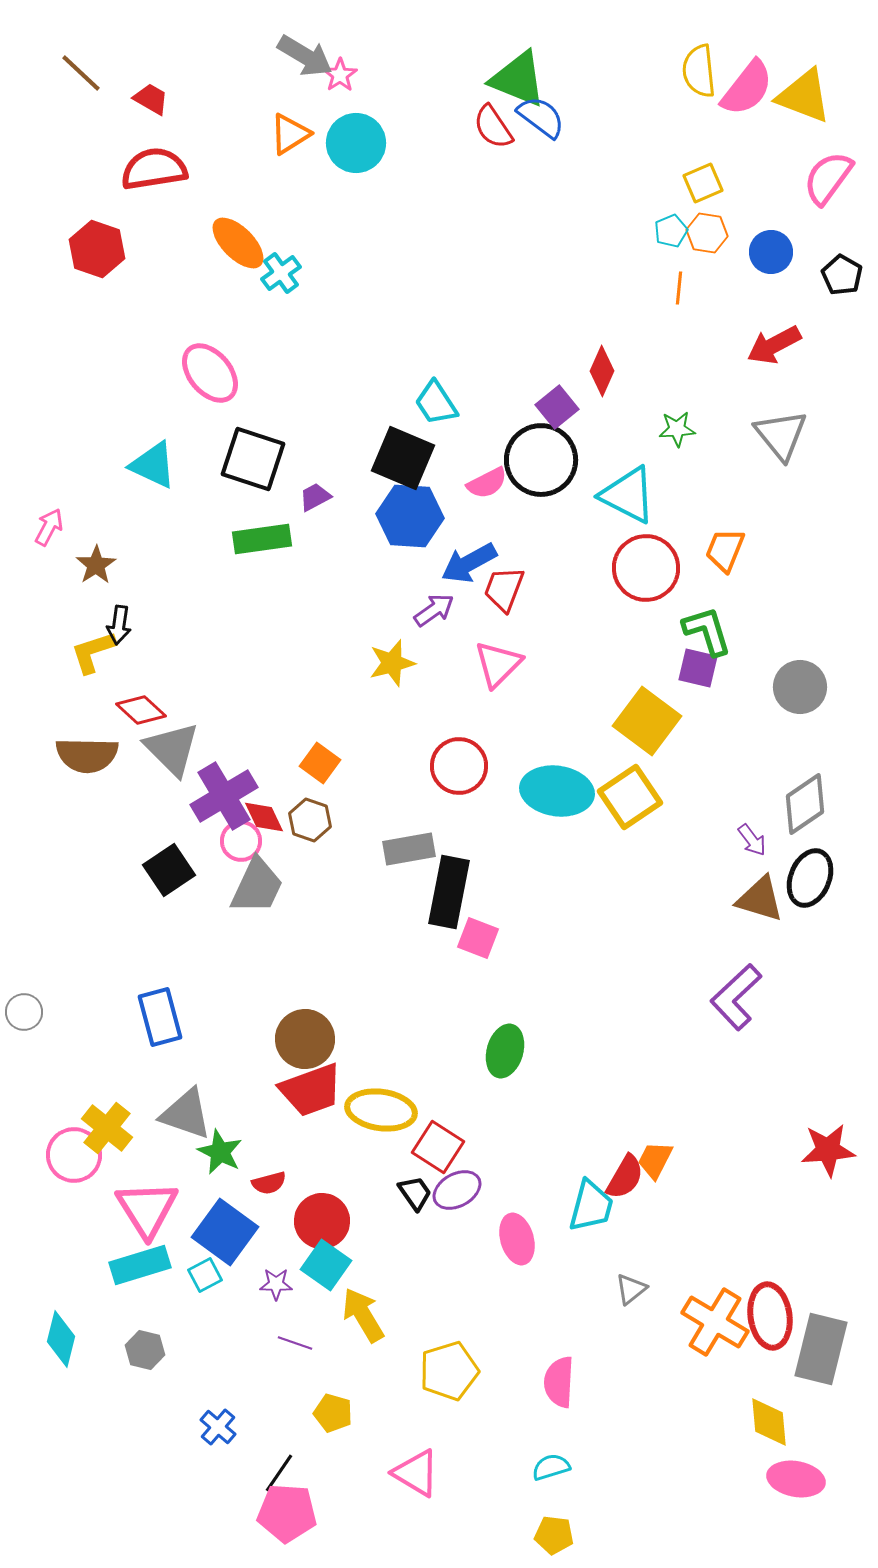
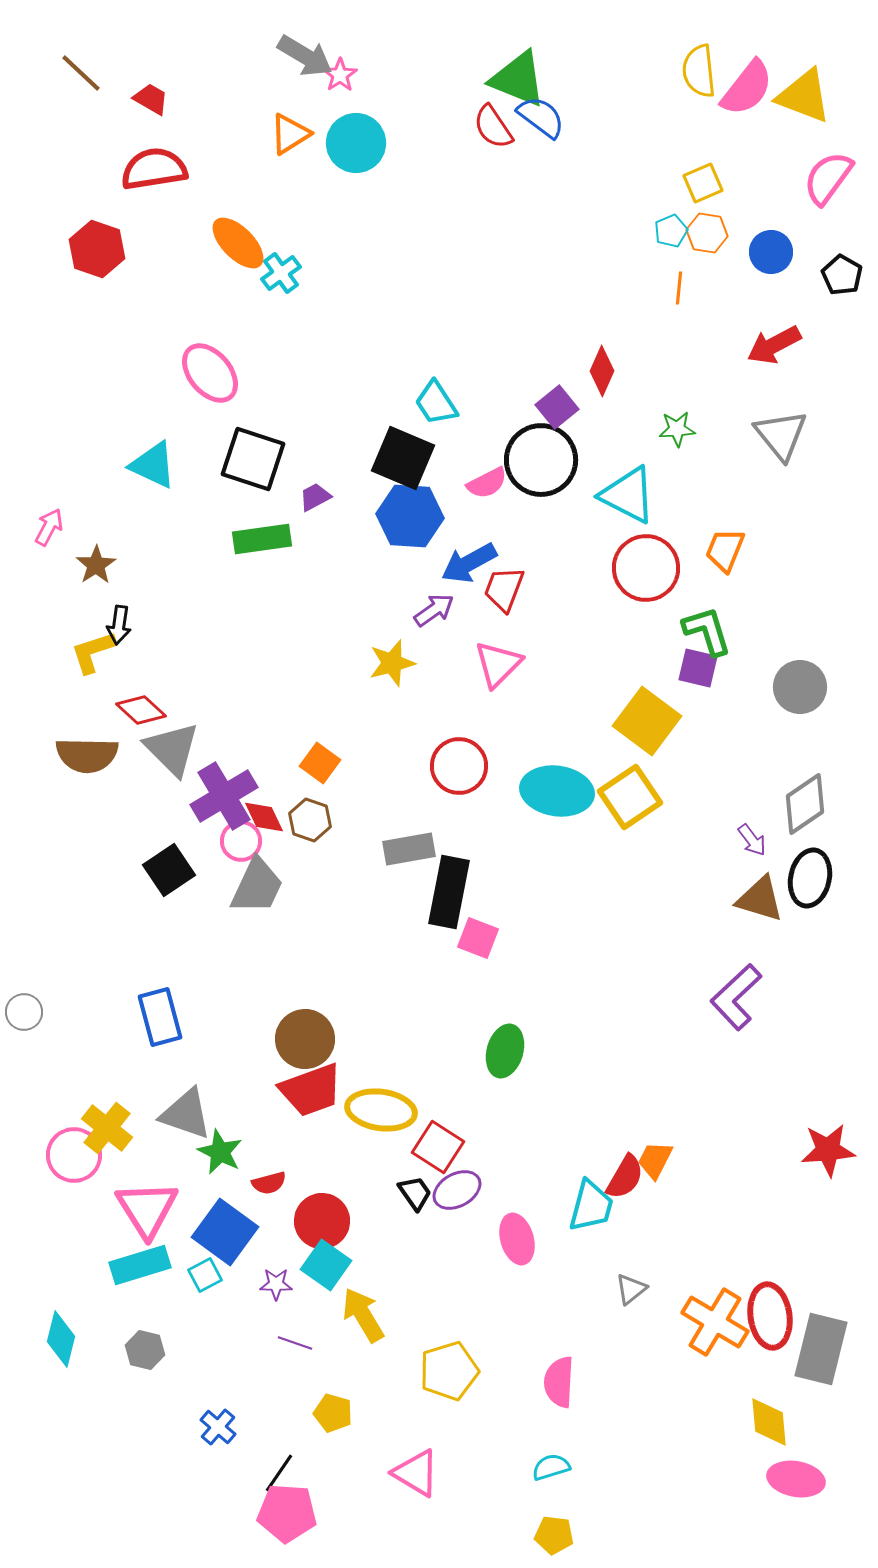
black ellipse at (810, 878): rotated 10 degrees counterclockwise
